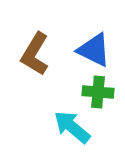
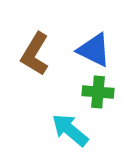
cyan arrow: moved 2 px left, 3 px down
